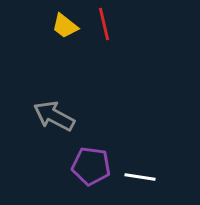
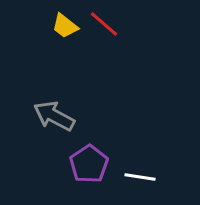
red line: rotated 36 degrees counterclockwise
purple pentagon: moved 2 px left, 2 px up; rotated 30 degrees clockwise
